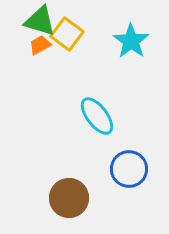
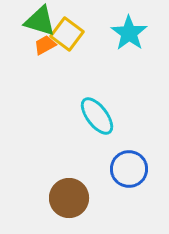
cyan star: moved 2 px left, 8 px up
orange trapezoid: moved 5 px right
